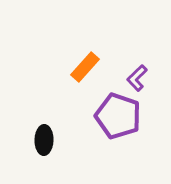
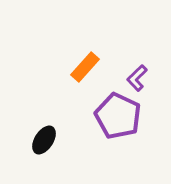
purple pentagon: rotated 6 degrees clockwise
black ellipse: rotated 32 degrees clockwise
